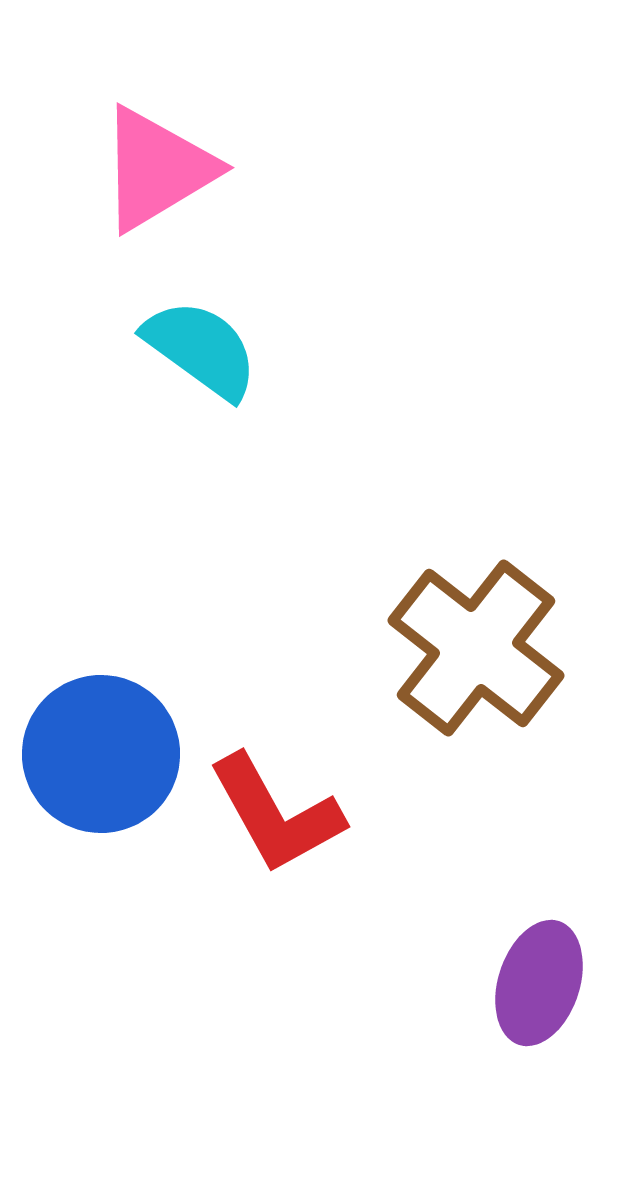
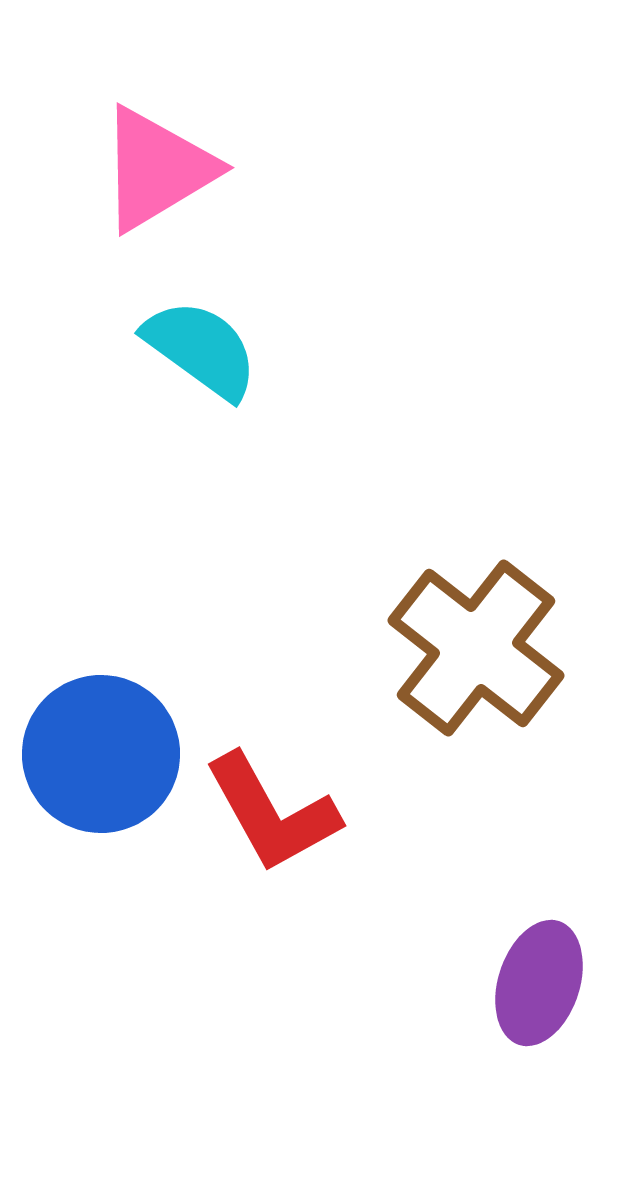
red L-shape: moved 4 px left, 1 px up
